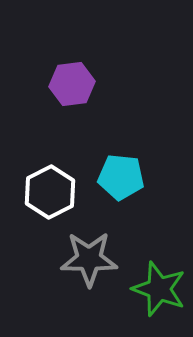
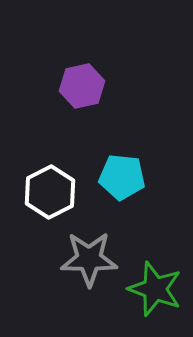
purple hexagon: moved 10 px right, 2 px down; rotated 6 degrees counterclockwise
cyan pentagon: moved 1 px right
green star: moved 4 px left
